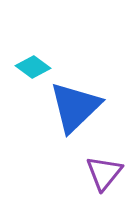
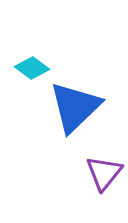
cyan diamond: moved 1 px left, 1 px down
